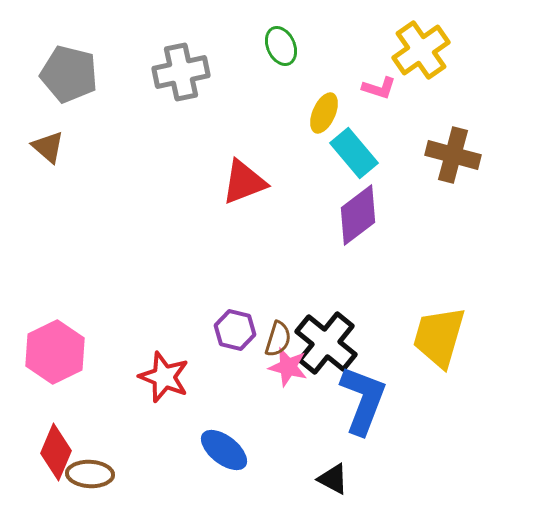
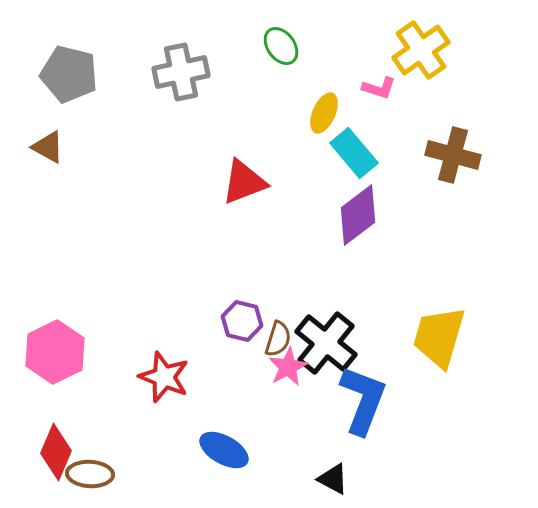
green ellipse: rotated 12 degrees counterclockwise
brown triangle: rotated 12 degrees counterclockwise
purple hexagon: moved 7 px right, 9 px up
pink star: rotated 30 degrees clockwise
blue ellipse: rotated 9 degrees counterclockwise
